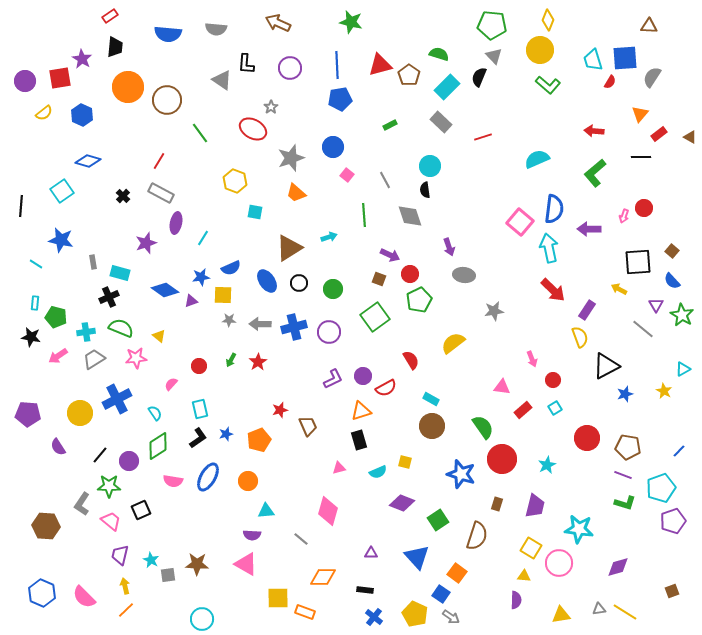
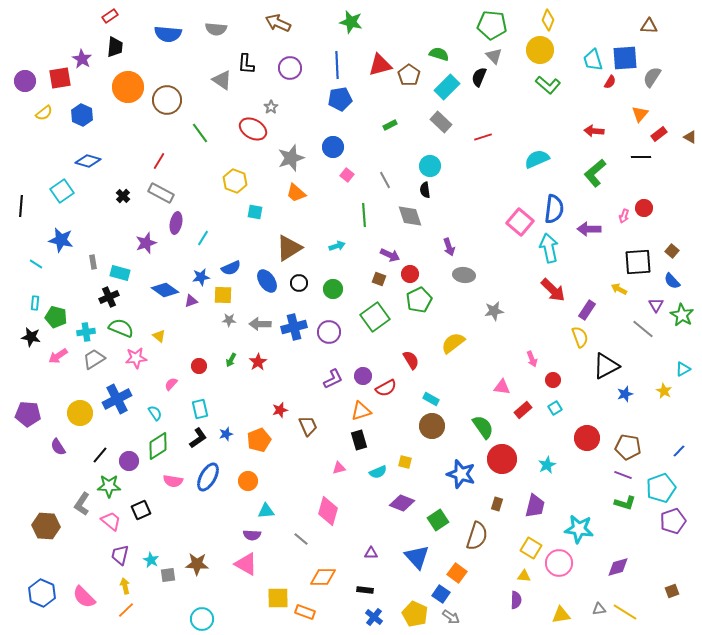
cyan arrow at (329, 237): moved 8 px right, 9 px down
